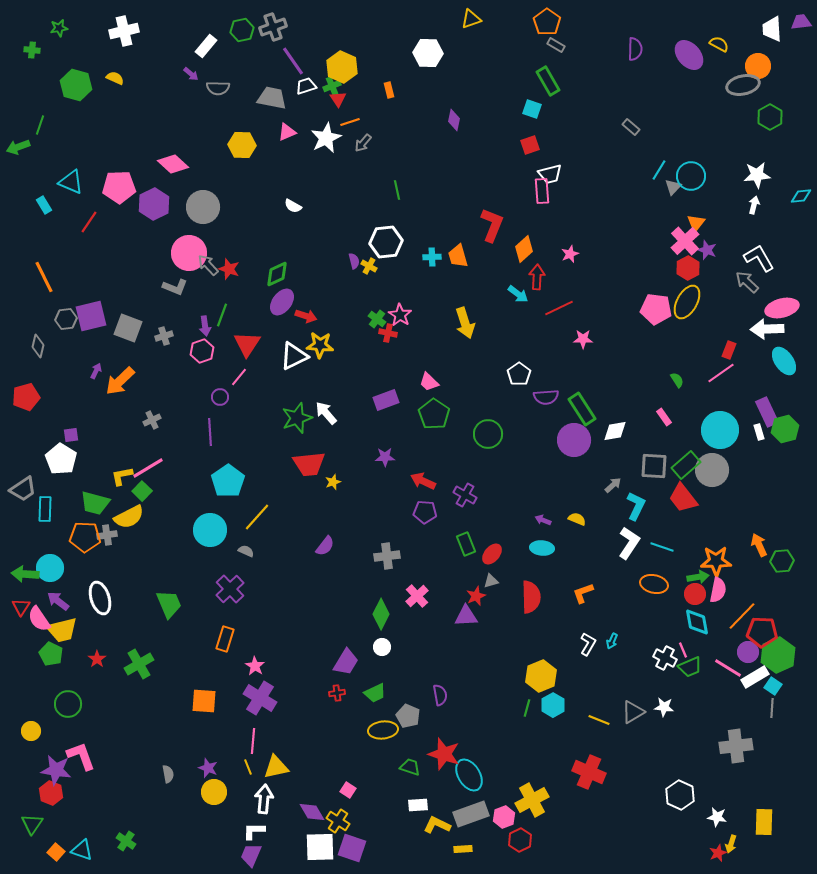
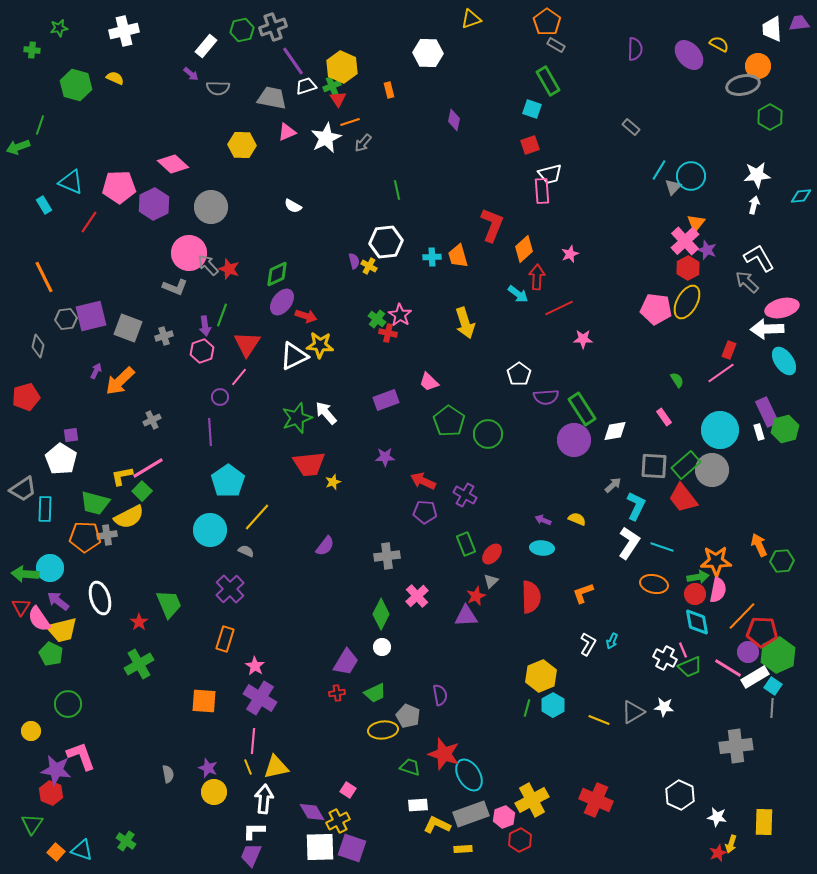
purple trapezoid at (801, 22): moved 2 px left, 1 px down
gray circle at (203, 207): moved 8 px right
green pentagon at (434, 414): moved 15 px right, 7 px down
gray triangle at (491, 581): rotated 28 degrees counterclockwise
red star at (97, 659): moved 42 px right, 37 px up
red cross at (589, 772): moved 7 px right, 28 px down
yellow cross at (338, 821): rotated 30 degrees clockwise
